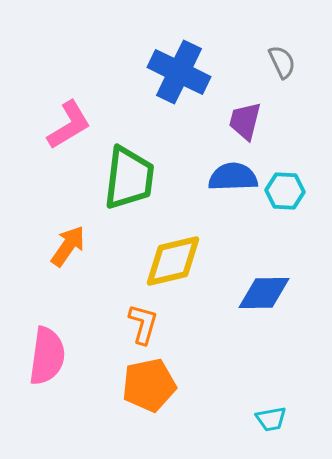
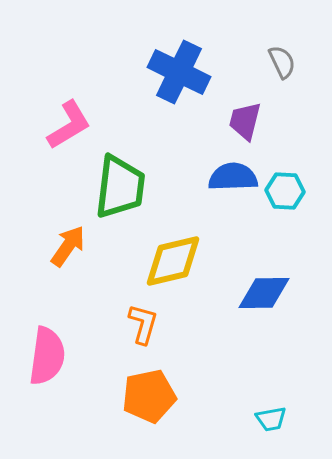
green trapezoid: moved 9 px left, 9 px down
orange pentagon: moved 11 px down
